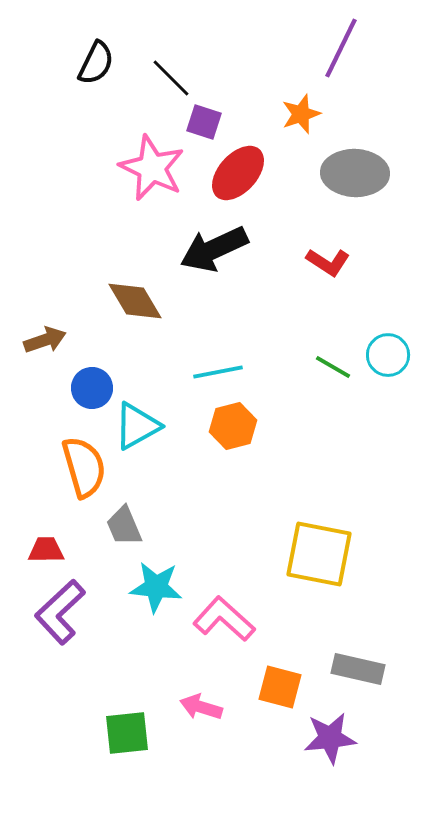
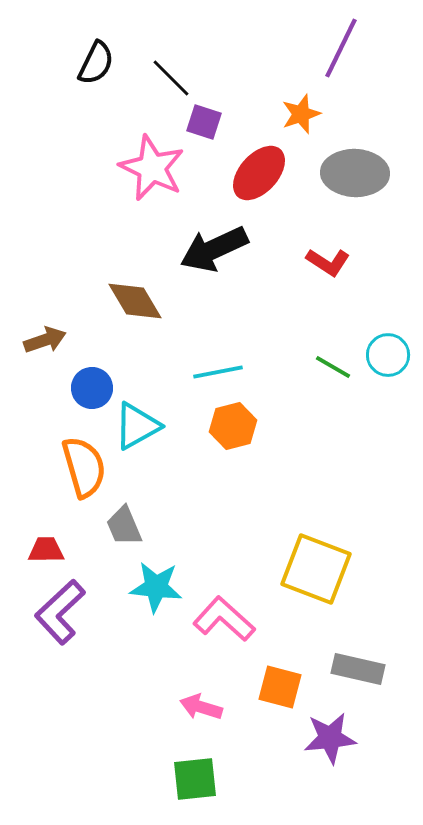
red ellipse: moved 21 px right
yellow square: moved 3 px left, 15 px down; rotated 10 degrees clockwise
green square: moved 68 px right, 46 px down
